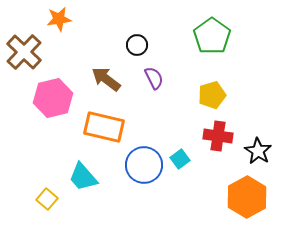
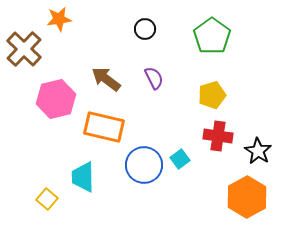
black circle: moved 8 px right, 16 px up
brown cross: moved 3 px up
pink hexagon: moved 3 px right, 1 px down
cyan trapezoid: rotated 40 degrees clockwise
